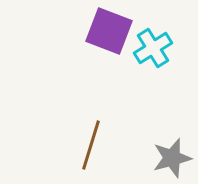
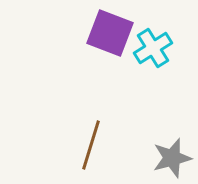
purple square: moved 1 px right, 2 px down
